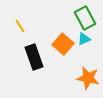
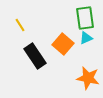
green rectangle: rotated 20 degrees clockwise
yellow line: moved 1 px up
cyan triangle: moved 2 px right, 1 px up
black rectangle: moved 1 px right, 1 px up; rotated 15 degrees counterclockwise
